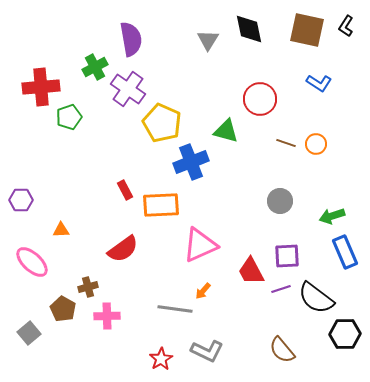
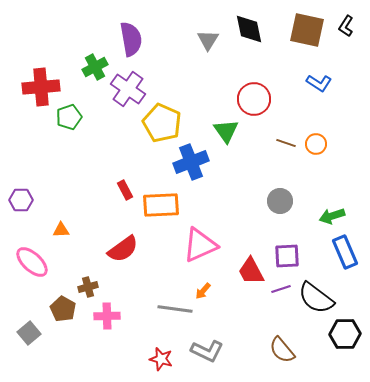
red circle: moved 6 px left
green triangle: rotated 40 degrees clockwise
red star: rotated 25 degrees counterclockwise
